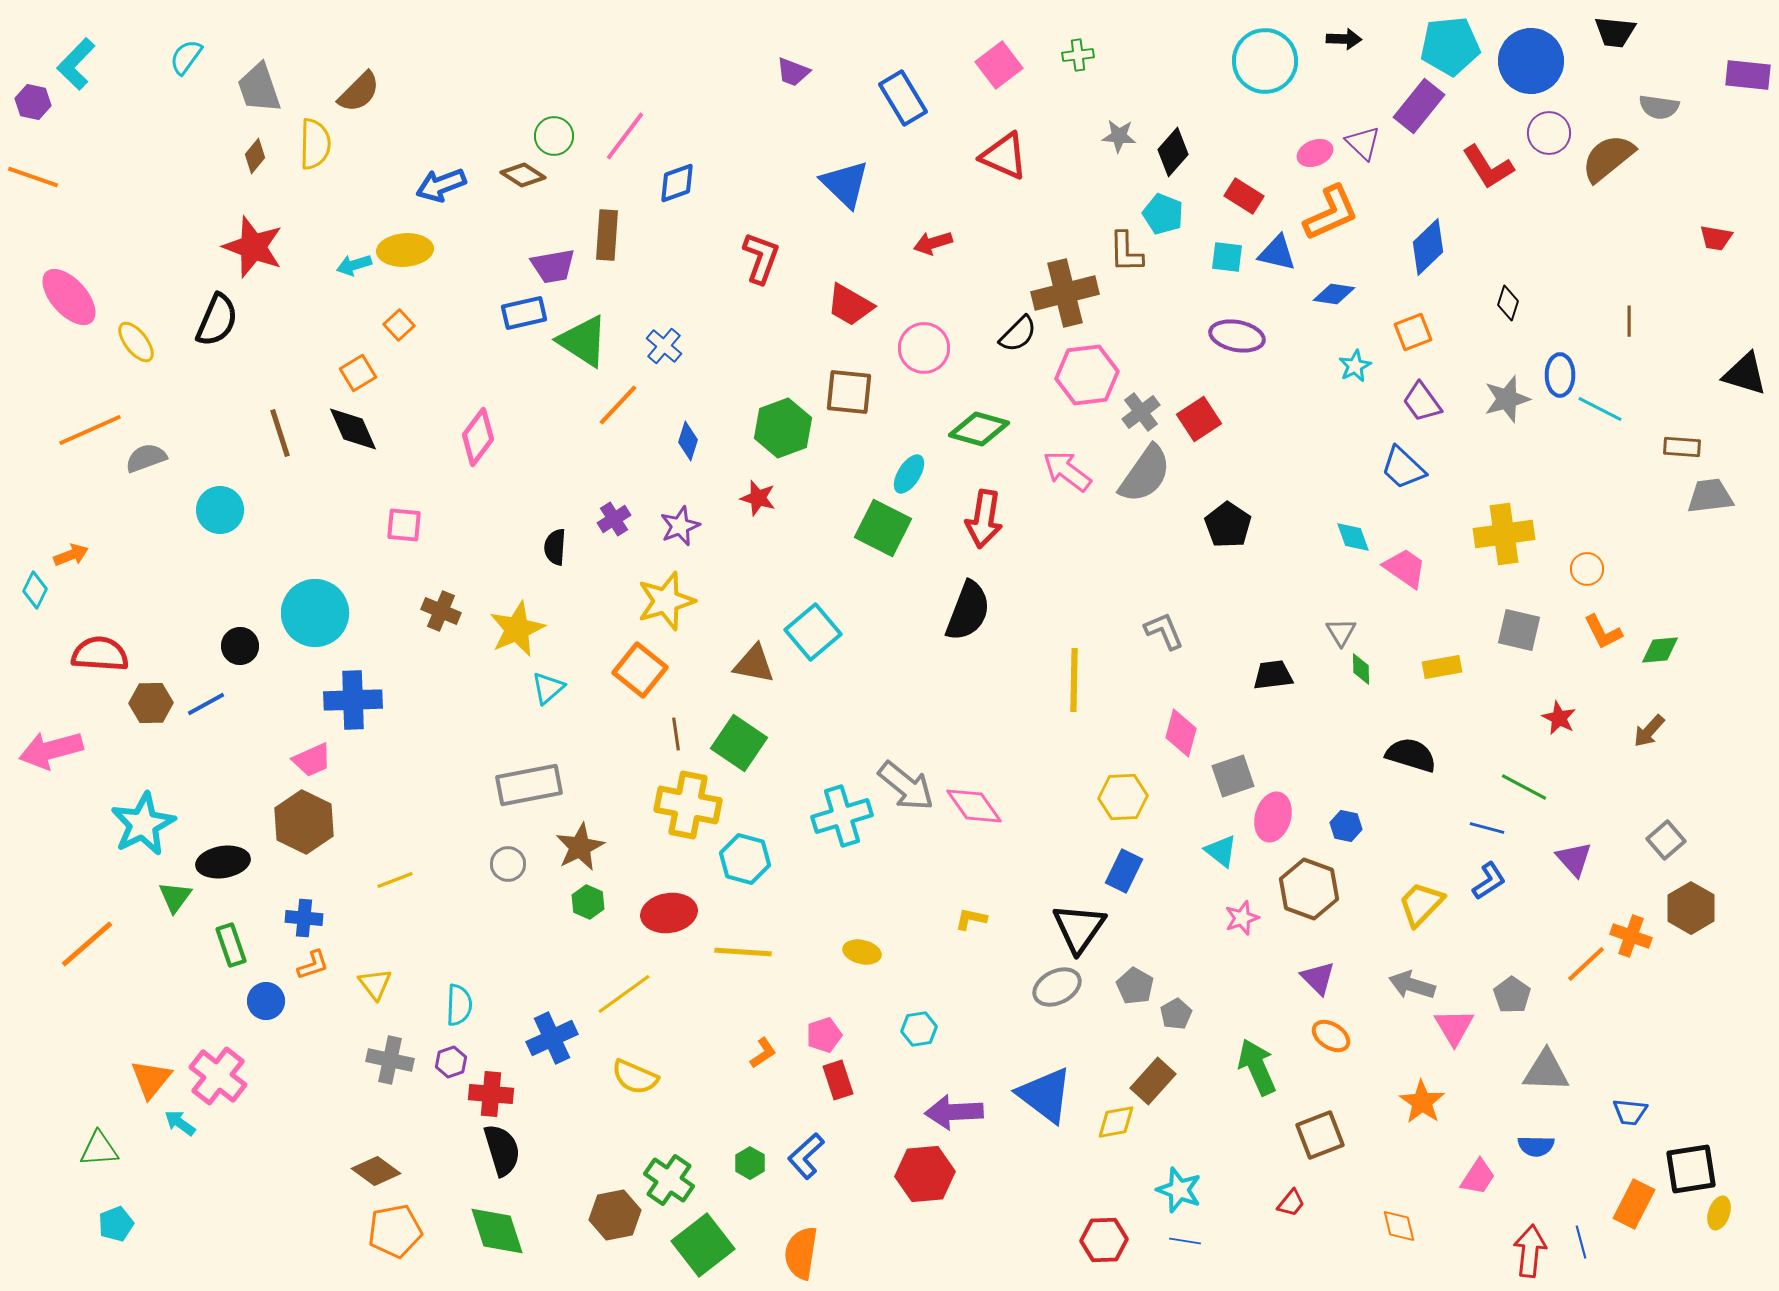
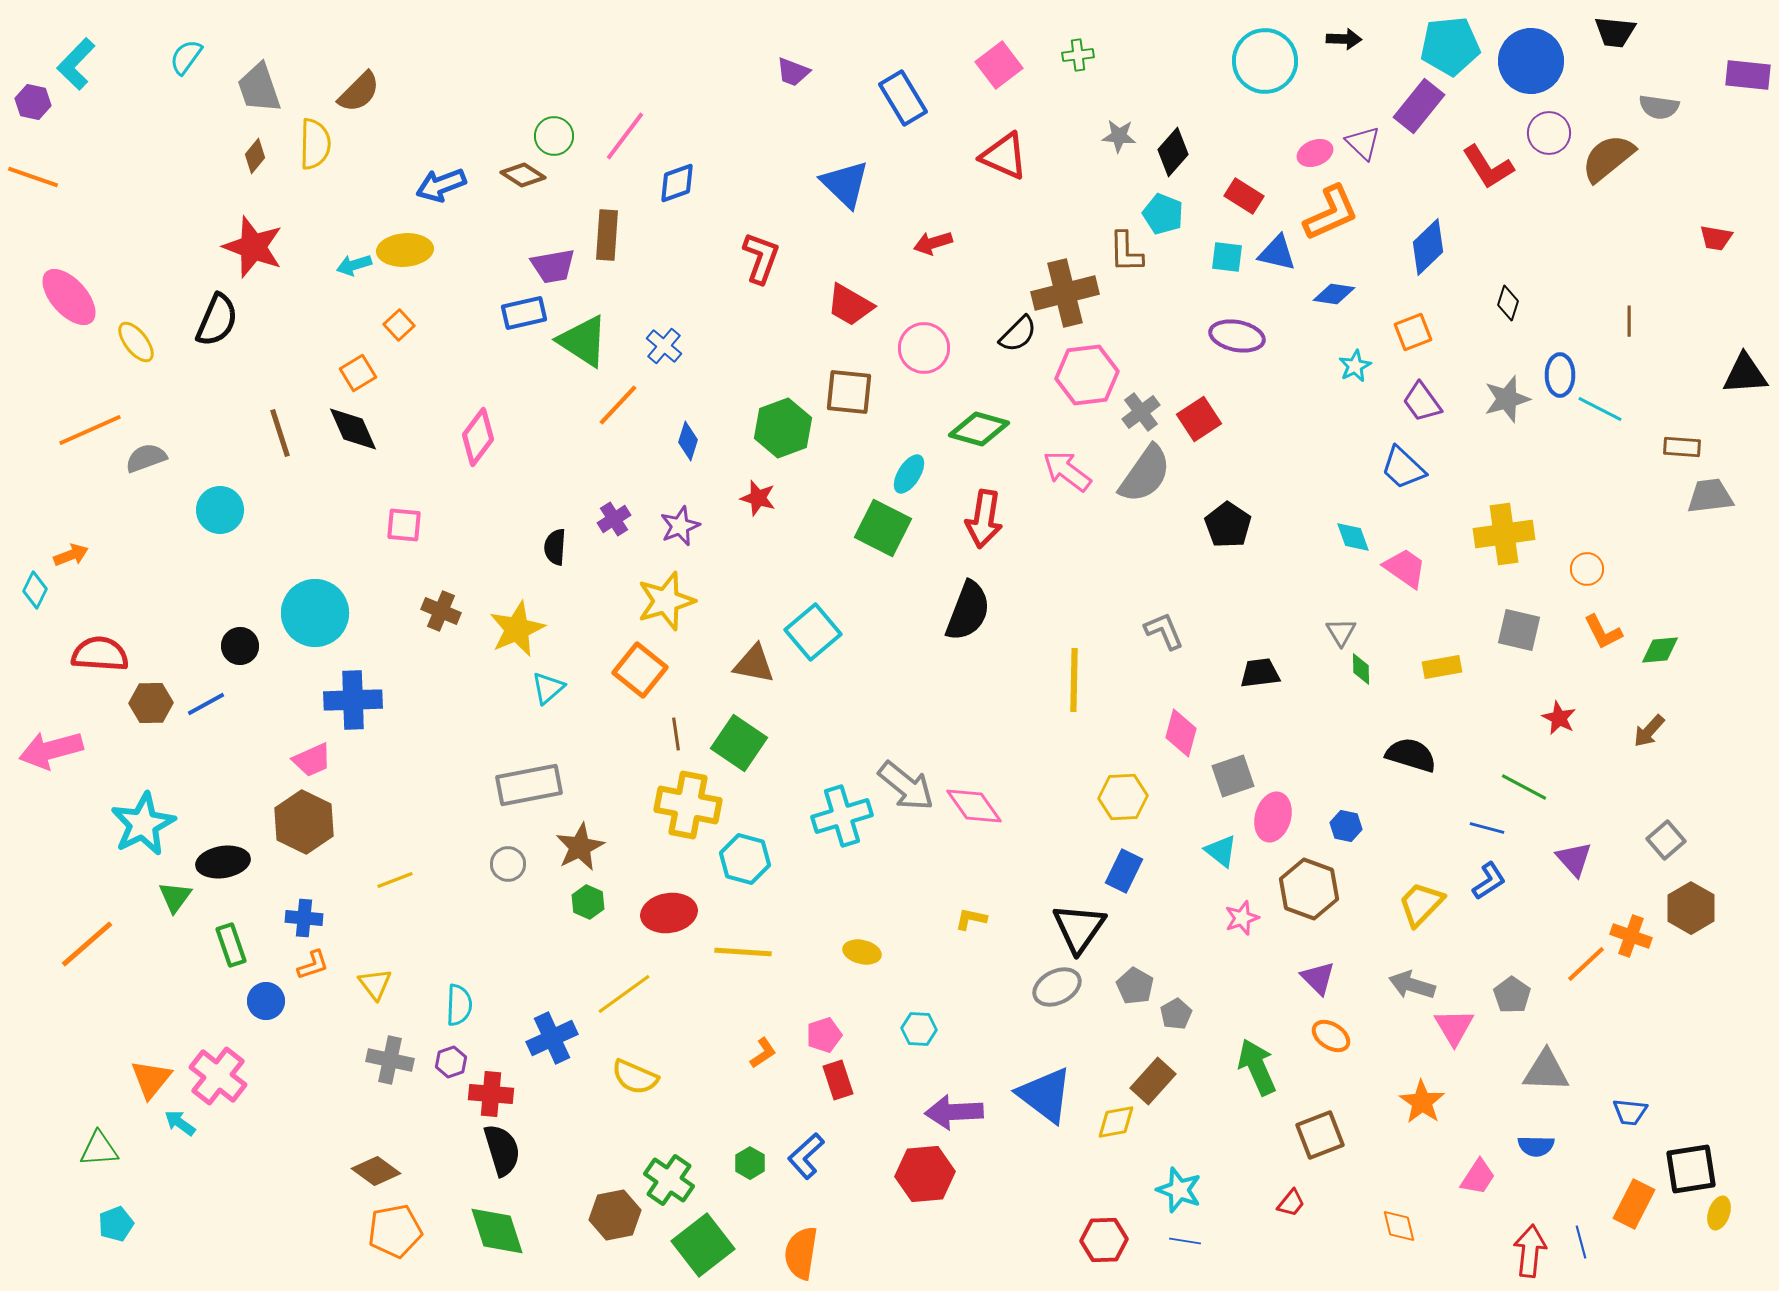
black triangle at (1745, 374): rotated 21 degrees counterclockwise
black trapezoid at (1273, 675): moved 13 px left, 2 px up
cyan hexagon at (919, 1029): rotated 12 degrees clockwise
